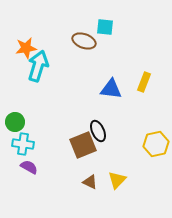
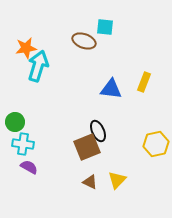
brown square: moved 4 px right, 2 px down
